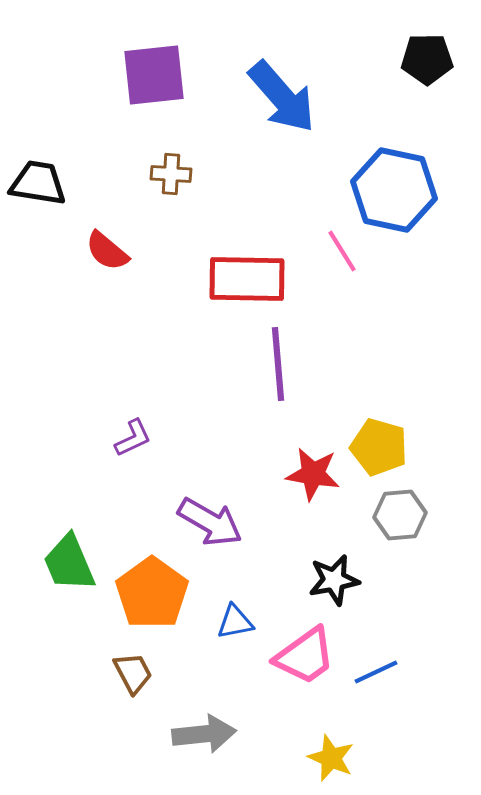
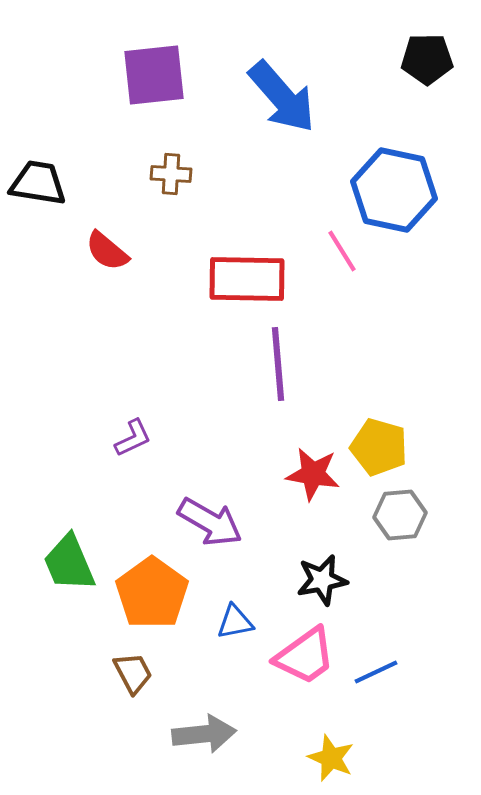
black star: moved 12 px left
